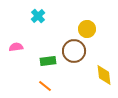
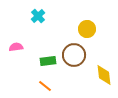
brown circle: moved 4 px down
